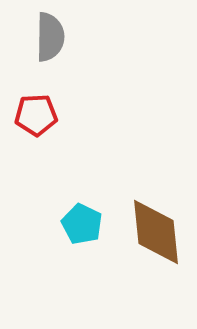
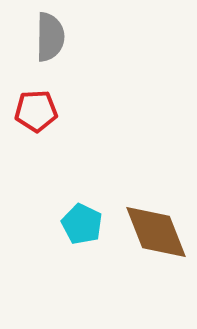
red pentagon: moved 4 px up
brown diamond: rotated 16 degrees counterclockwise
